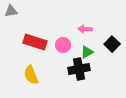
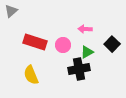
gray triangle: rotated 32 degrees counterclockwise
